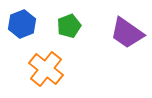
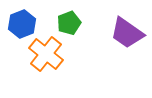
green pentagon: moved 3 px up
orange cross: moved 15 px up
